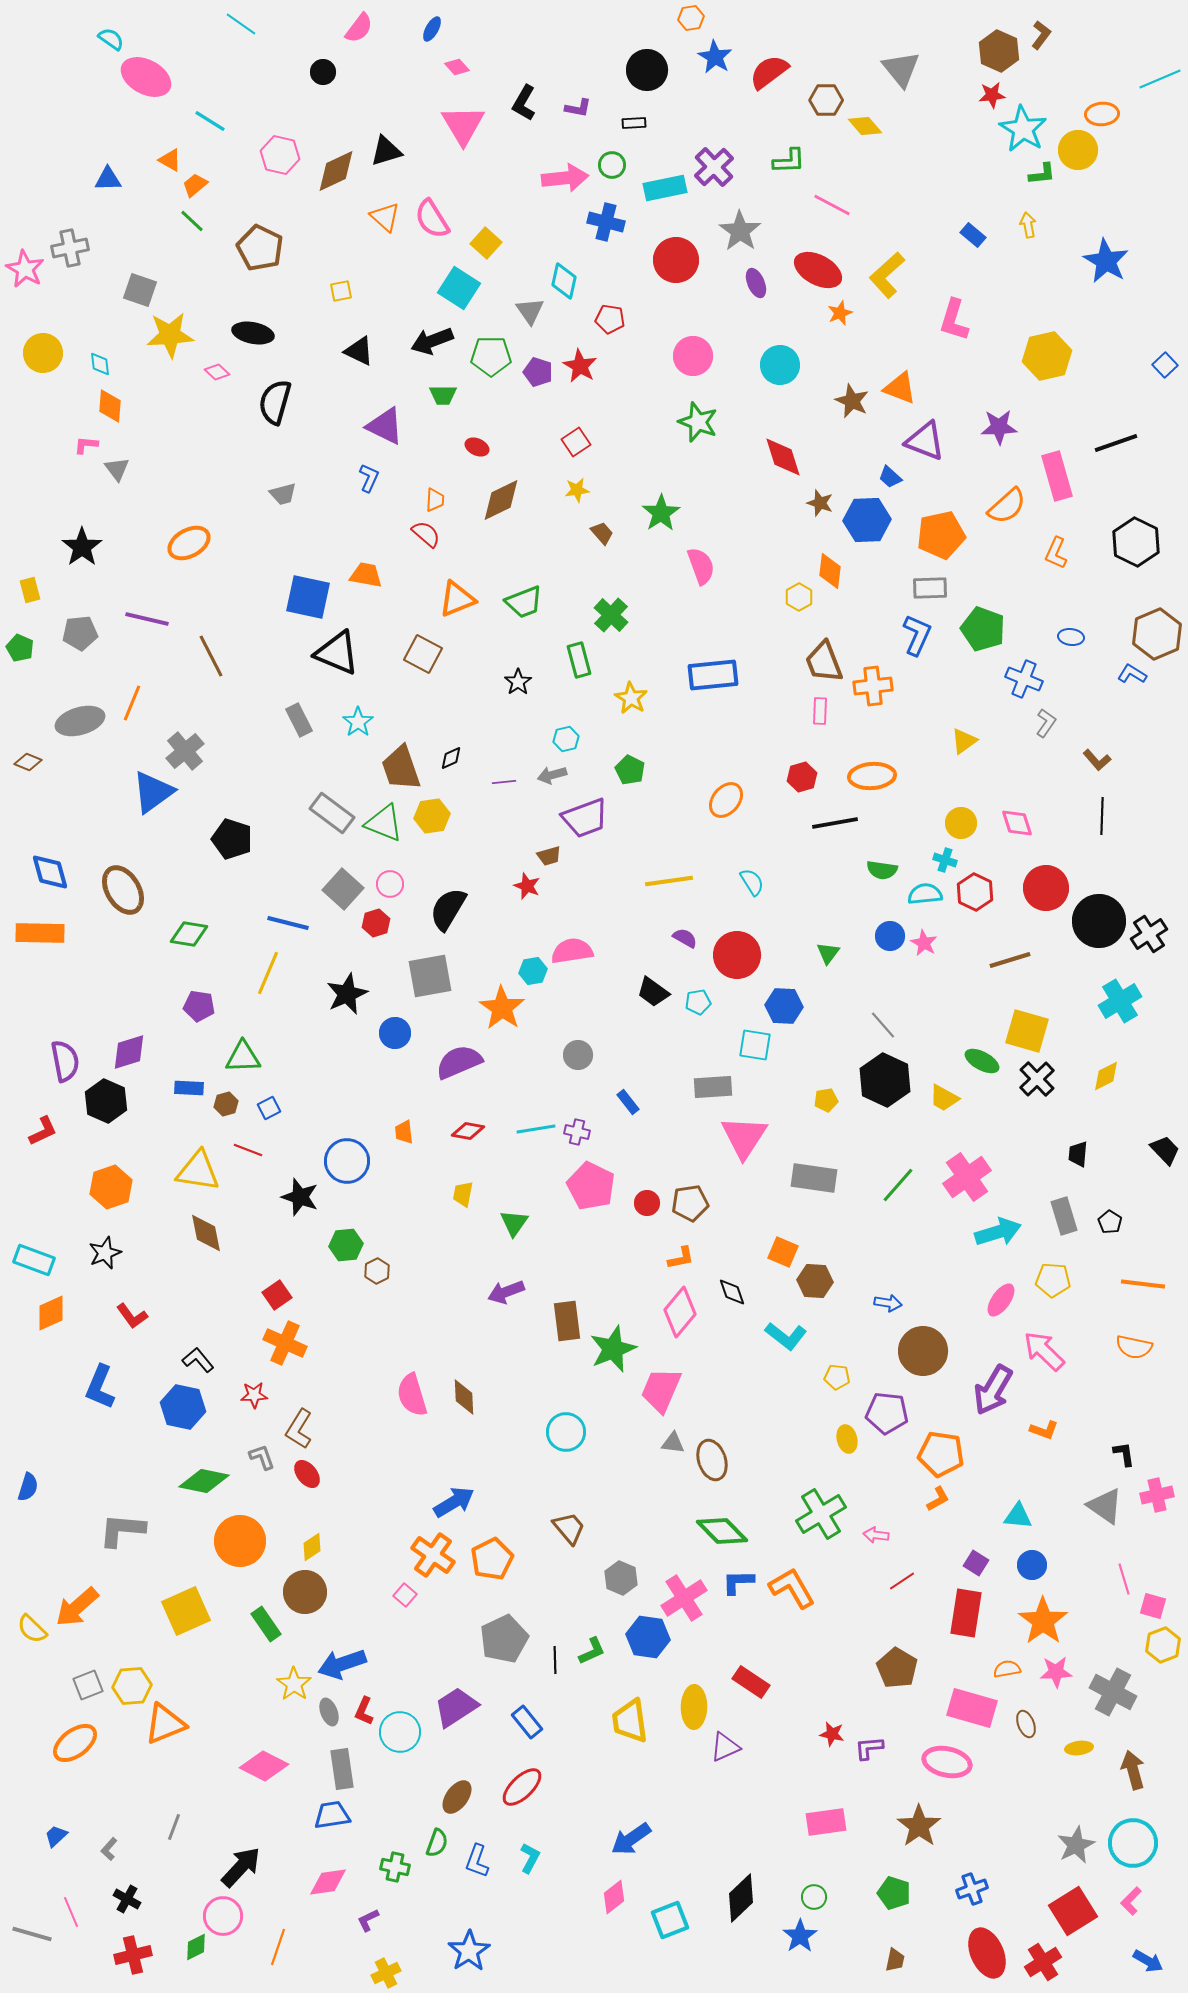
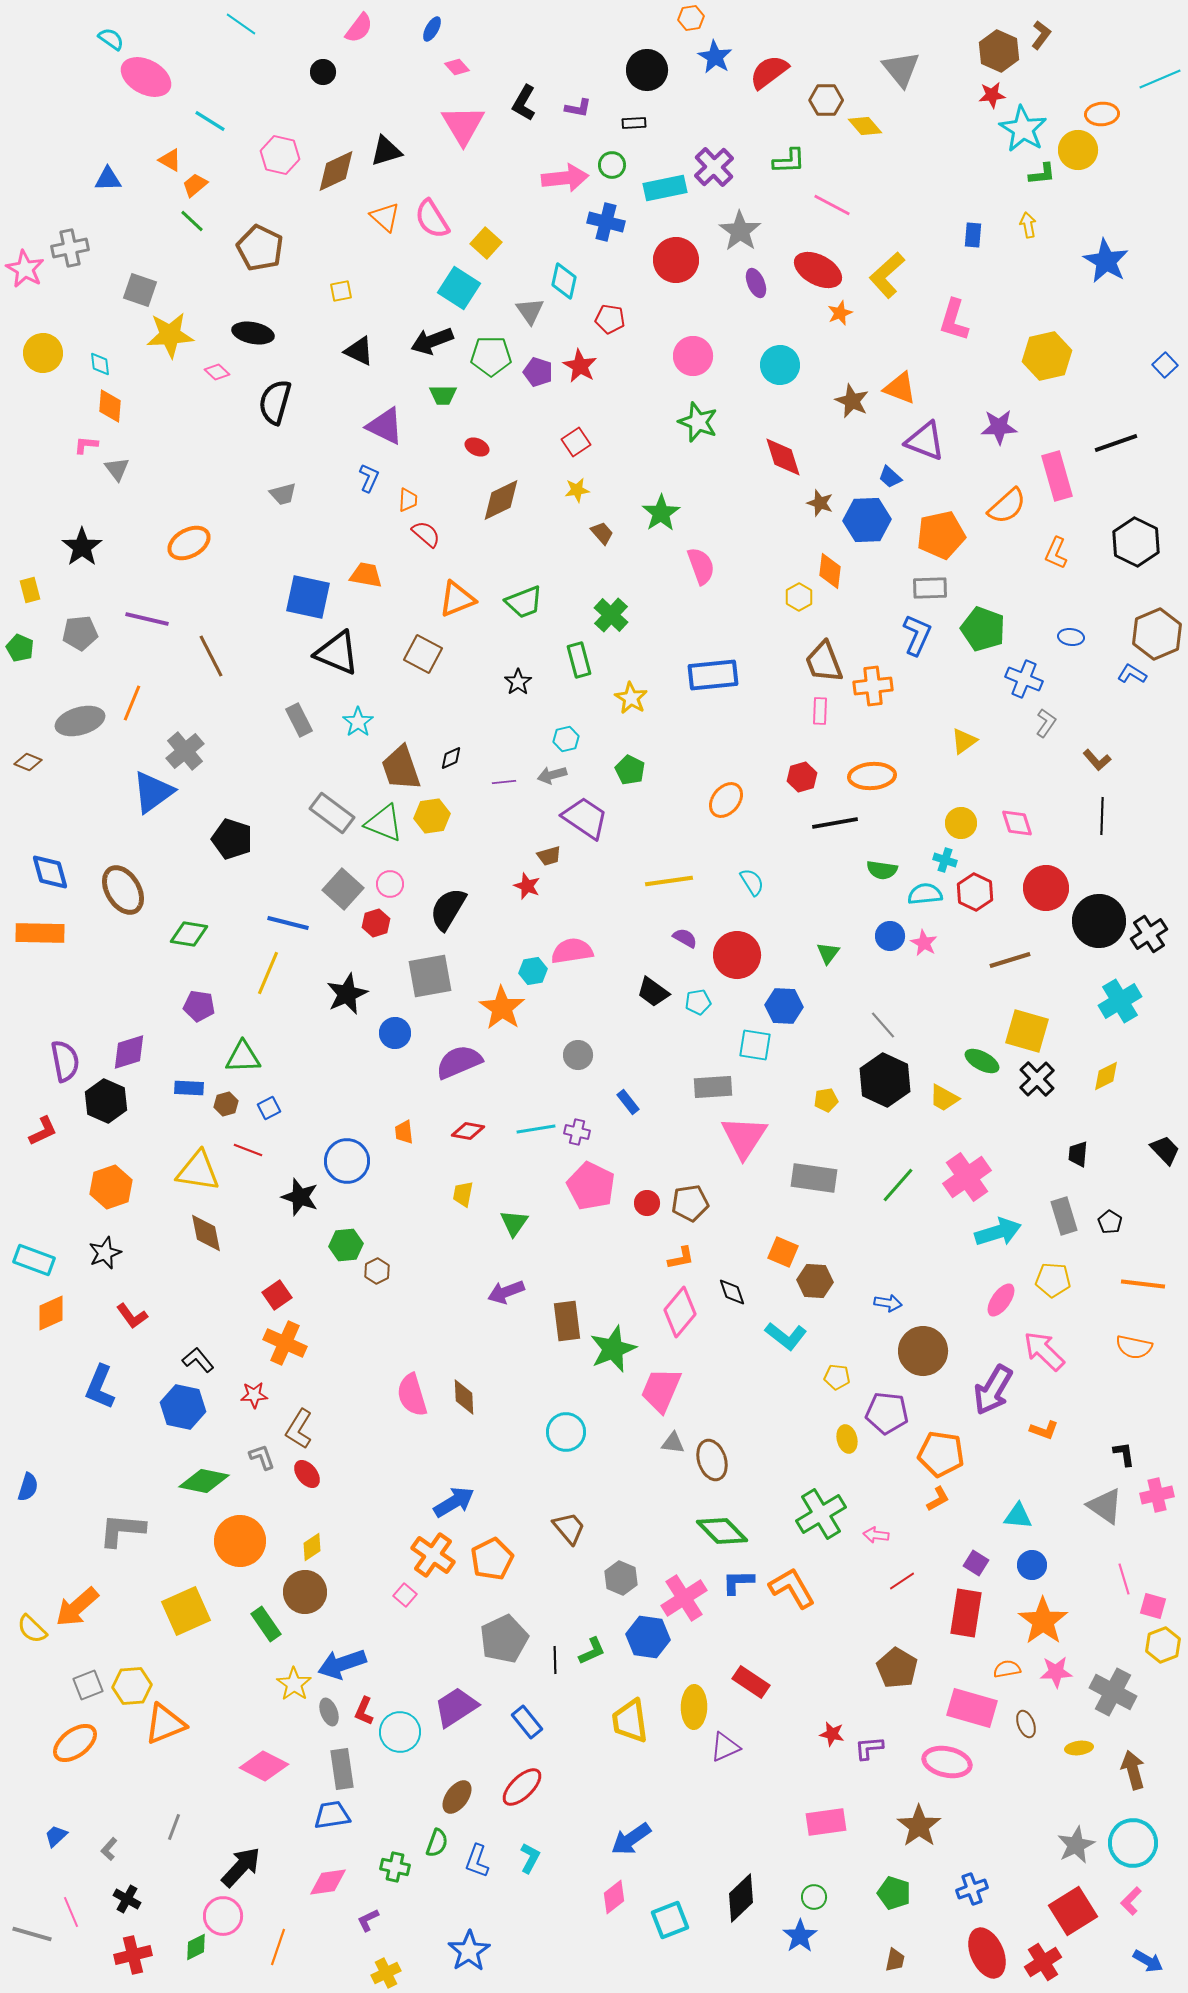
blue rectangle at (973, 235): rotated 55 degrees clockwise
orange trapezoid at (435, 500): moved 27 px left
purple trapezoid at (585, 818): rotated 126 degrees counterclockwise
